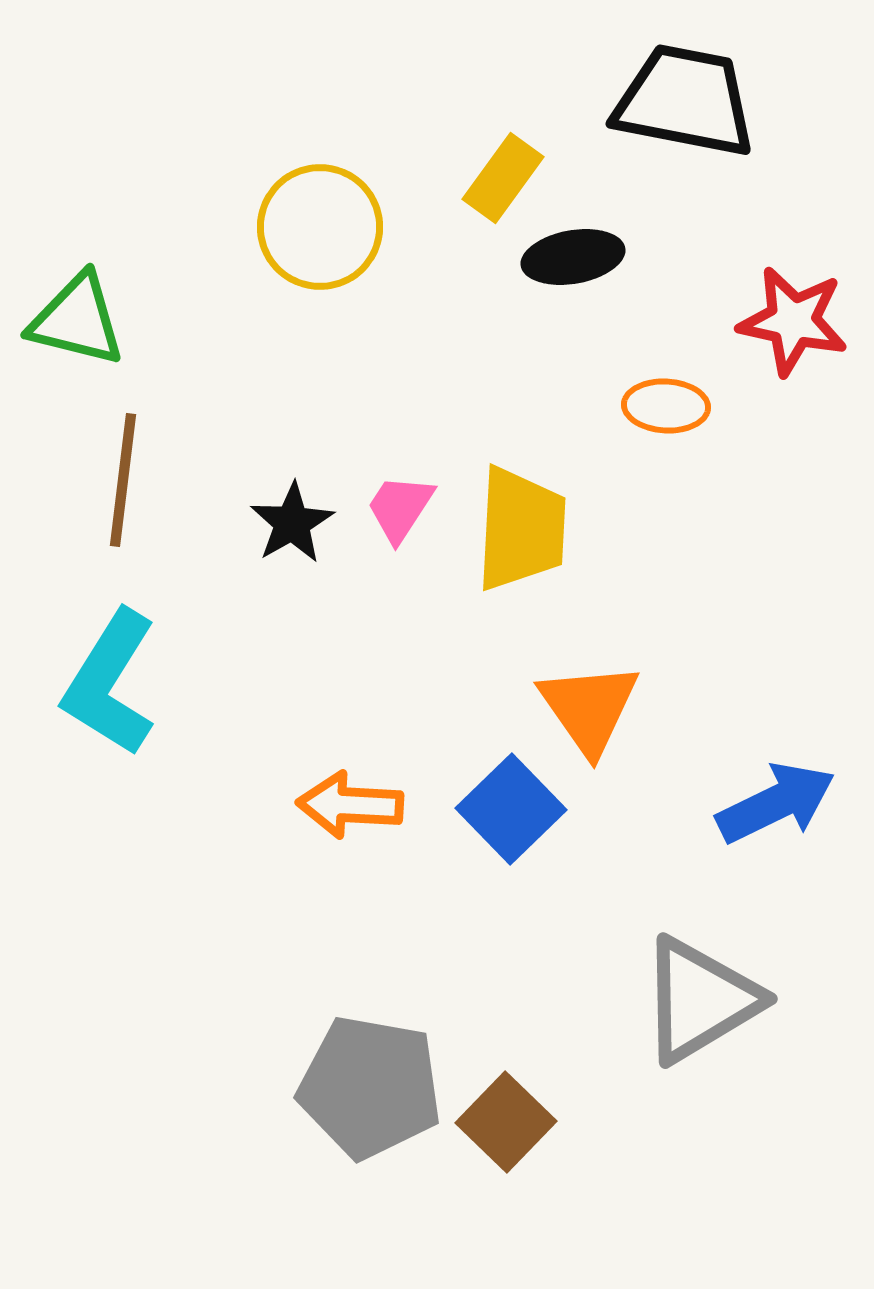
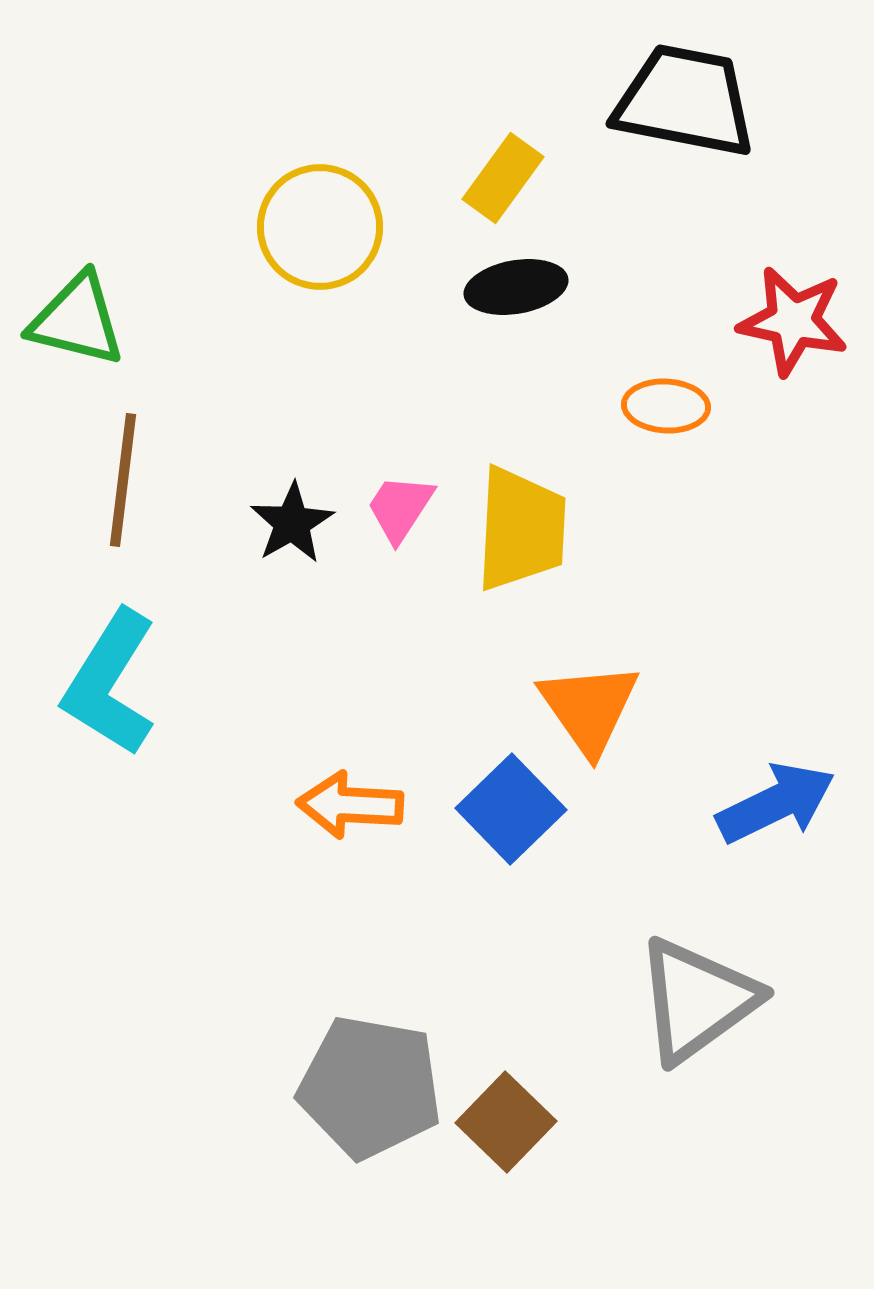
black ellipse: moved 57 px left, 30 px down
gray triangle: moved 3 px left; rotated 5 degrees counterclockwise
